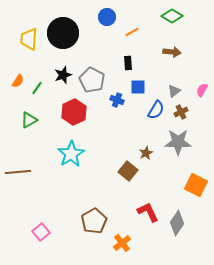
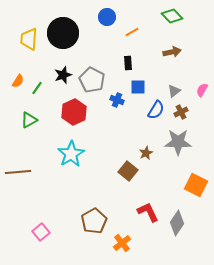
green diamond: rotated 15 degrees clockwise
brown arrow: rotated 18 degrees counterclockwise
